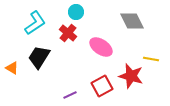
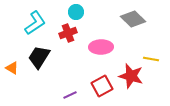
gray diamond: moved 1 px right, 2 px up; rotated 20 degrees counterclockwise
red cross: rotated 30 degrees clockwise
pink ellipse: rotated 35 degrees counterclockwise
